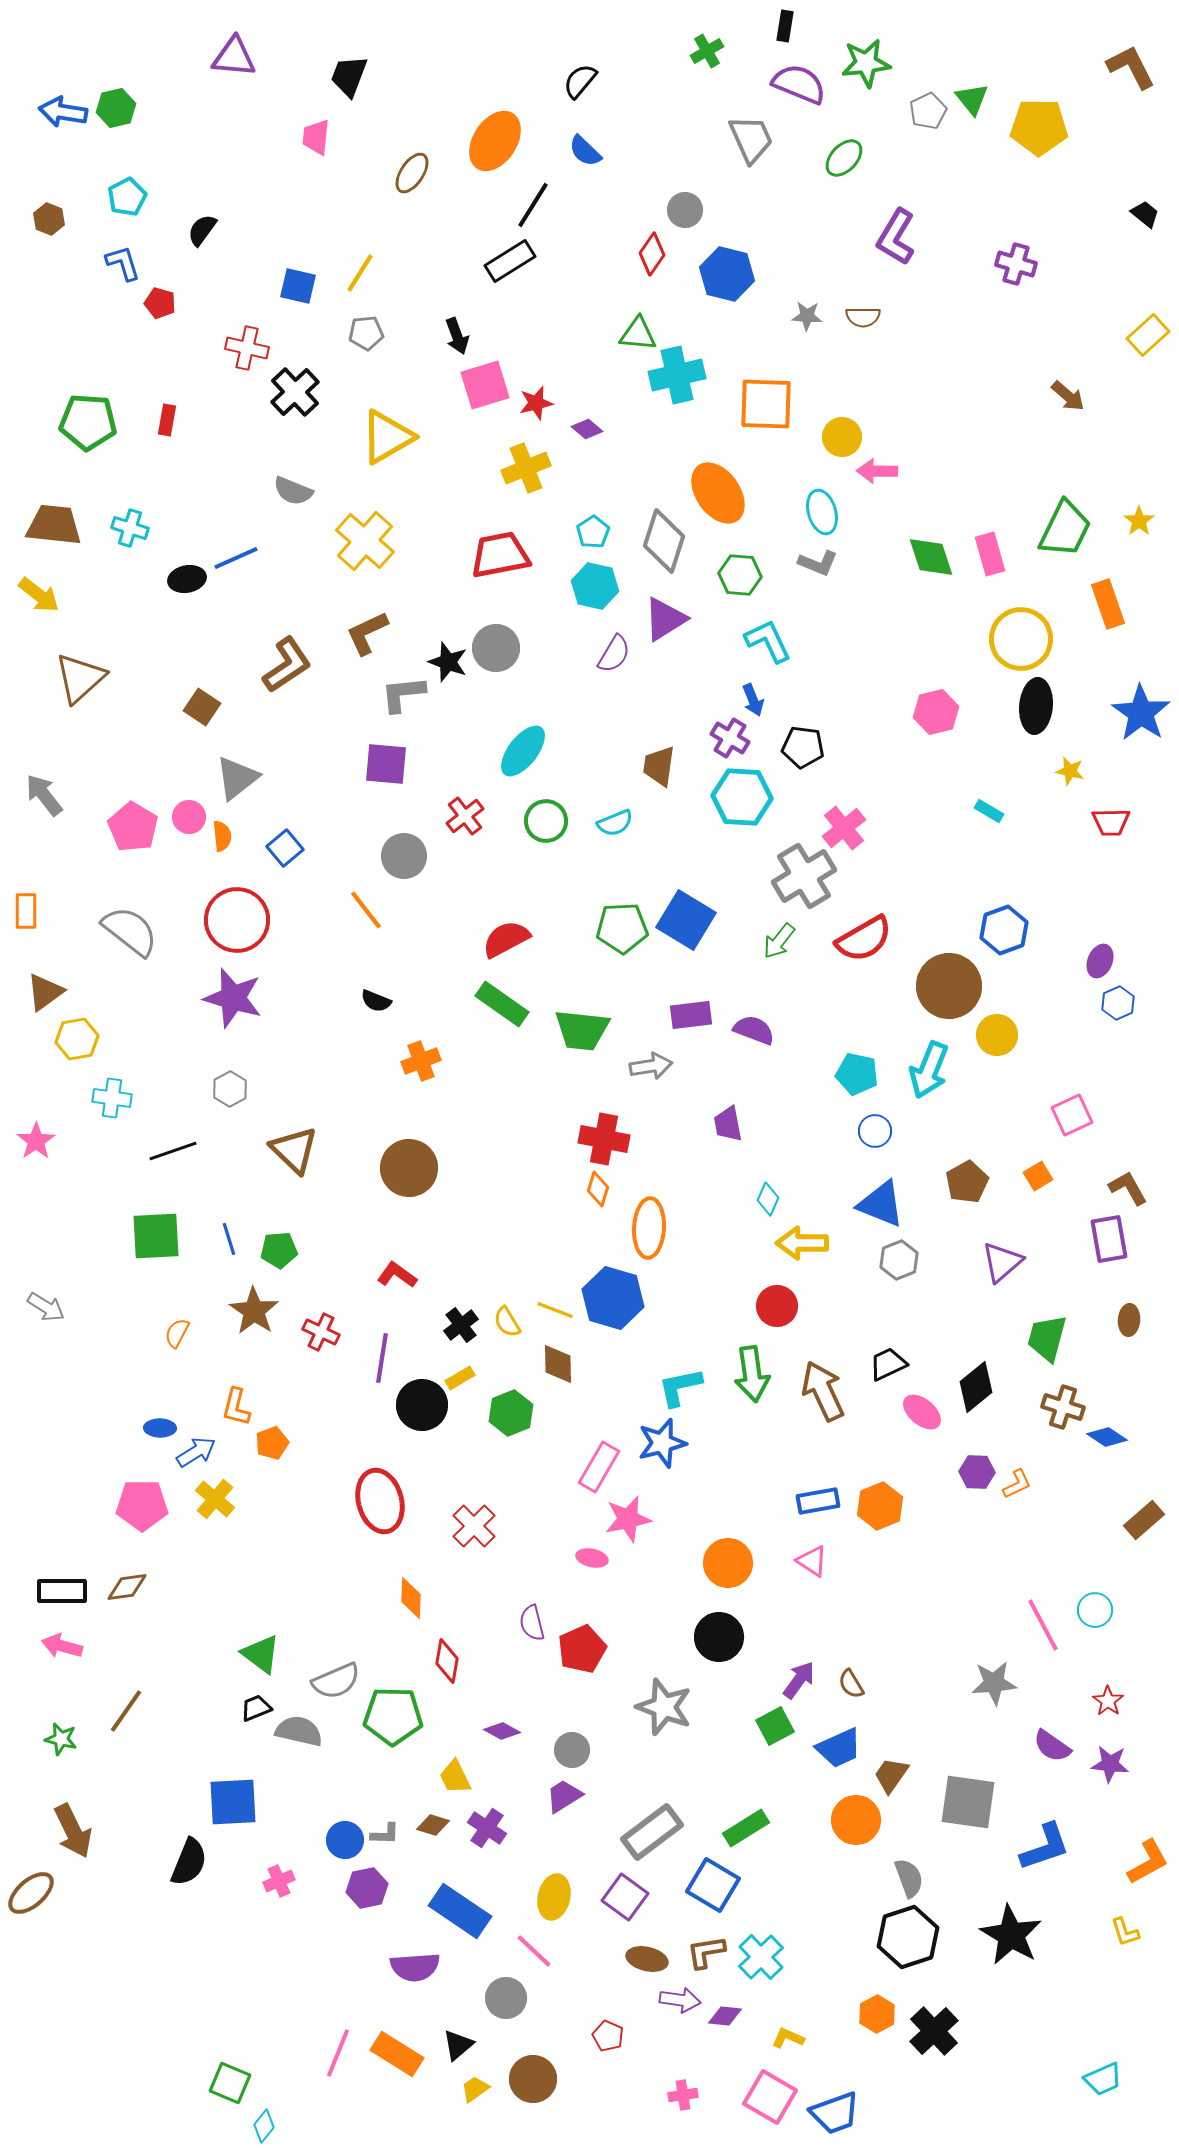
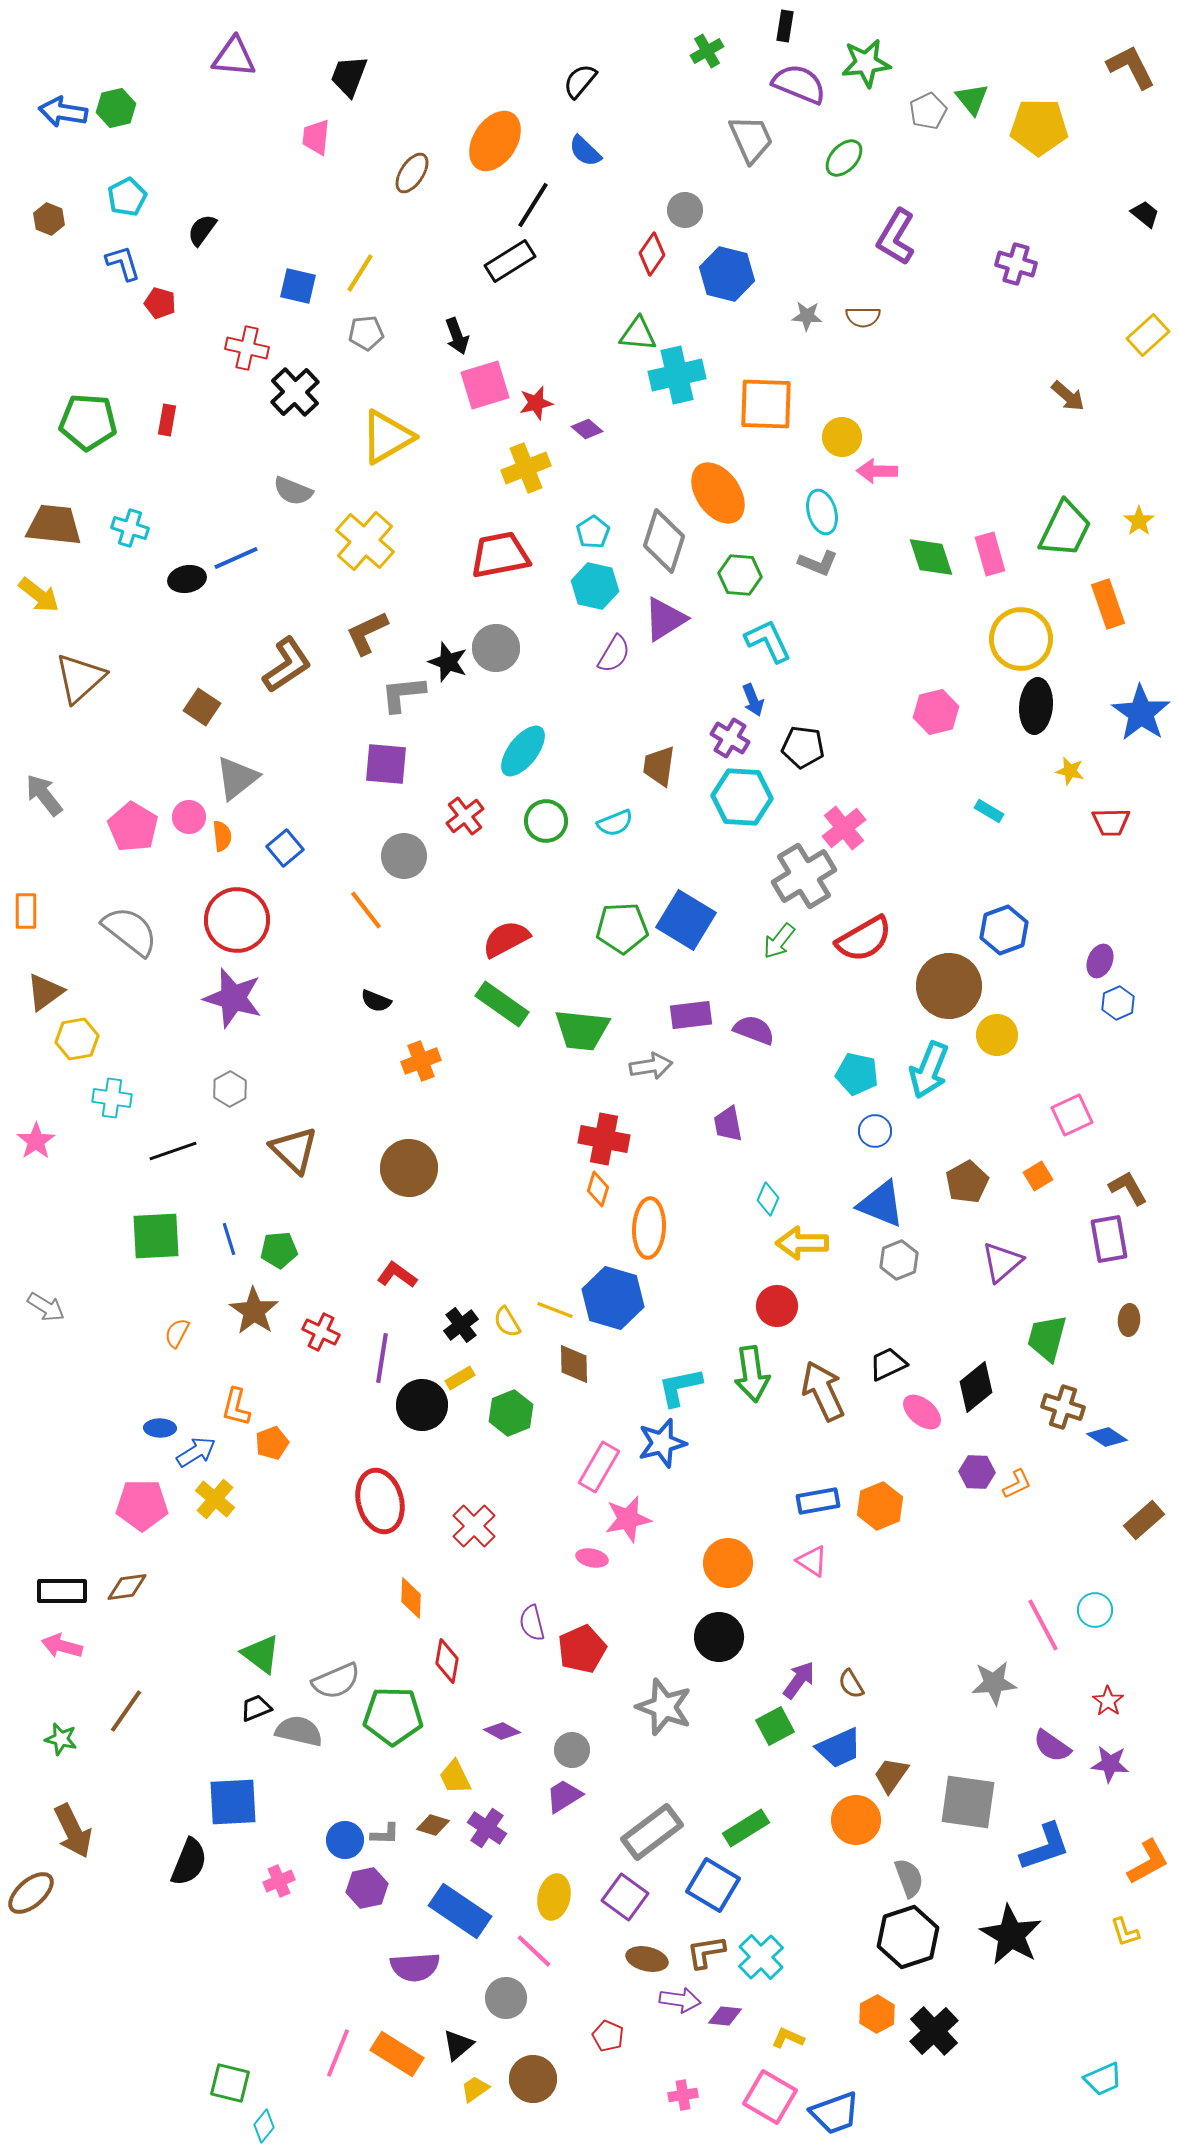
brown diamond at (558, 1364): moved 16 px right
green square at (230, 2083): rotated 9 degrees counterclockwise
